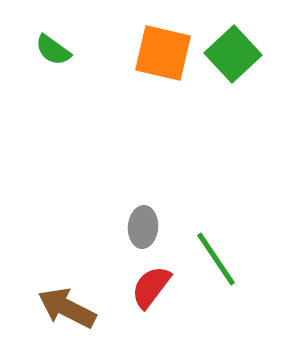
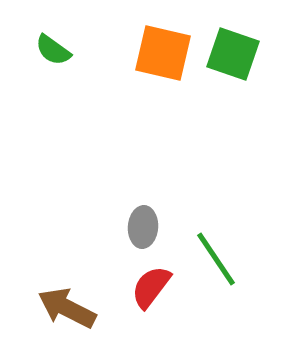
green square: rotated 28 degrees counterclockwise
